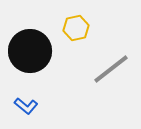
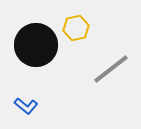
black circle: moved 6 px right, 6 px up
